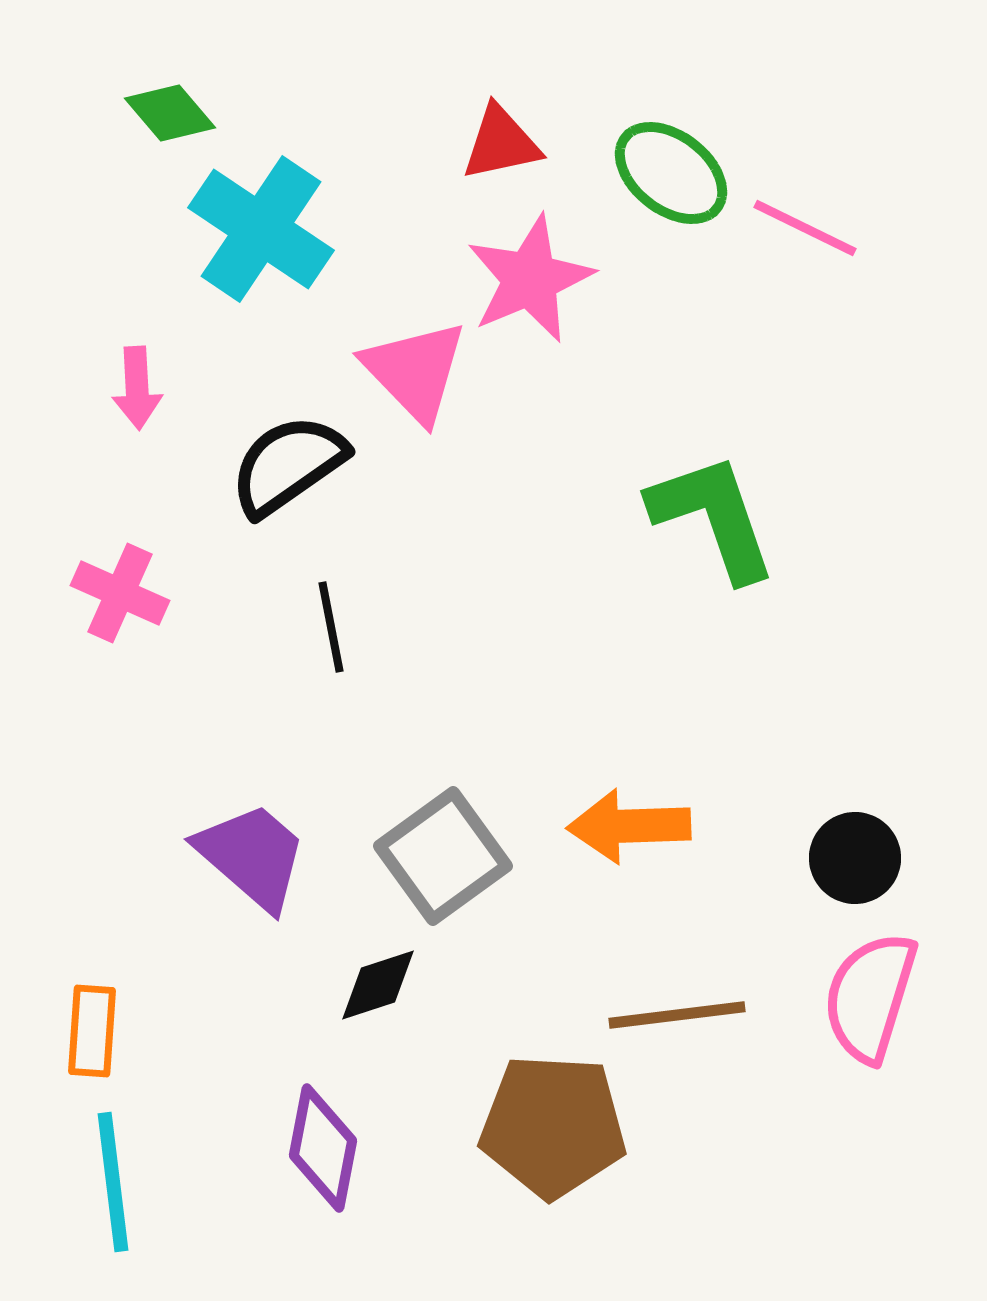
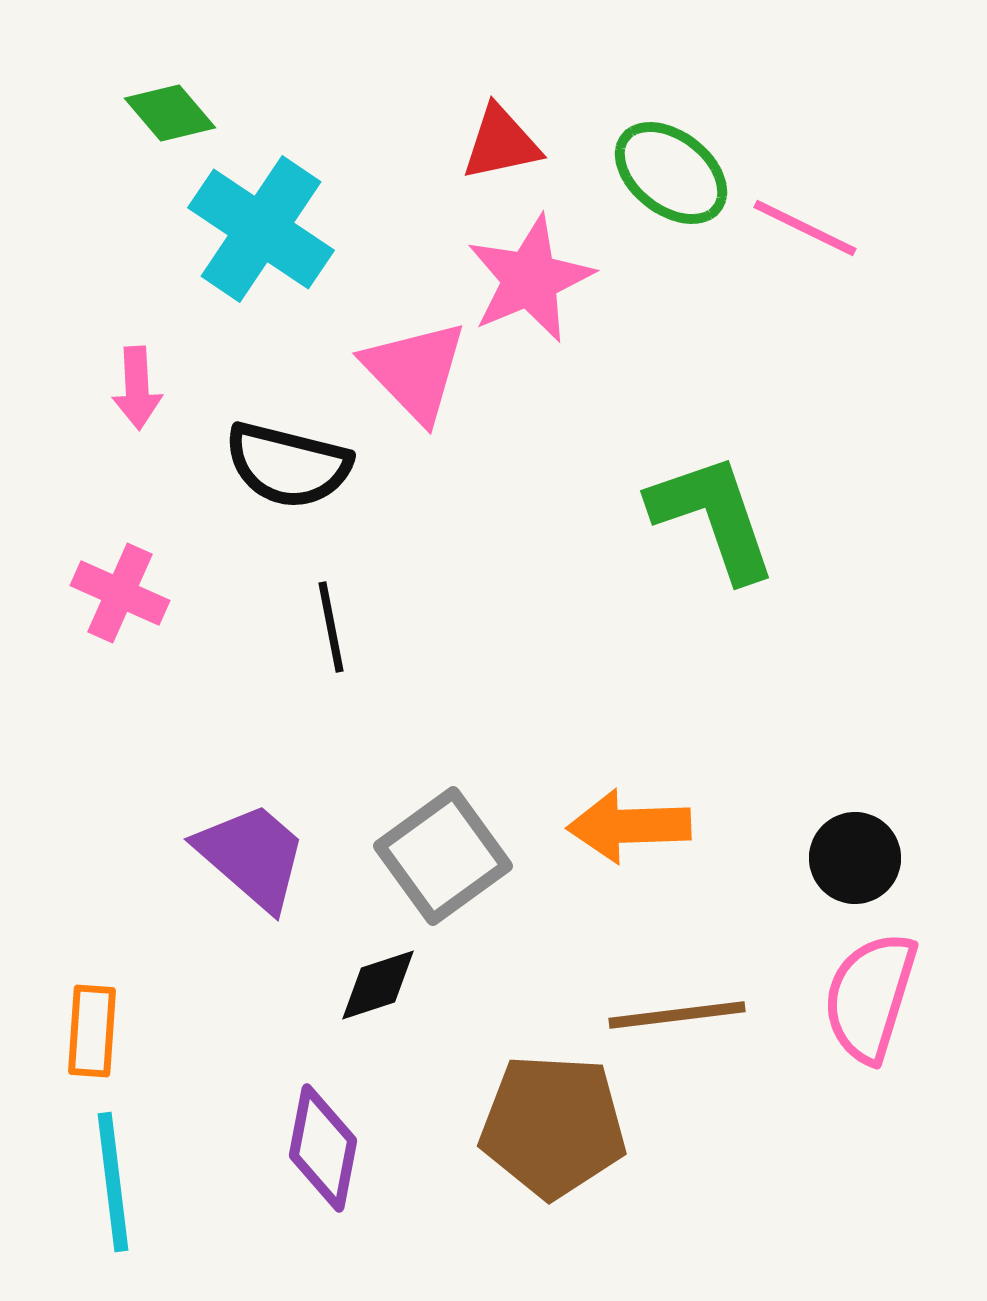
black semicircle: rotated 131 degrees counterclockwise
